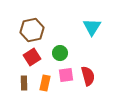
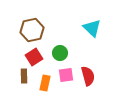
cyan triangle: moved 1 px down; rotated 18 degrees counterclockwise
red square: moved 2 px right
brown rectangle: moved 7 px up
